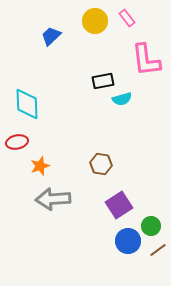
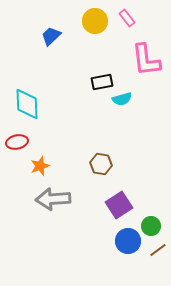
black rectangle: moved 1 px left, 1 px down
